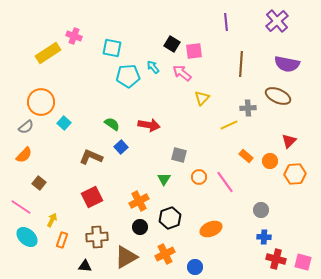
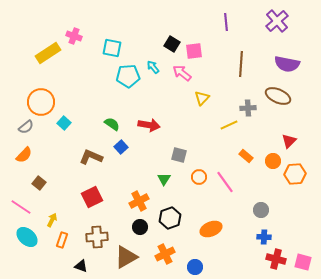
orange circle at (270, 161): moved 3 px right
black triangle at (85, 266): moved 4 px left; rotated 16 degrees clockwise
